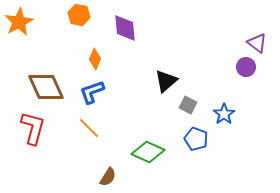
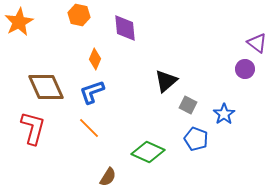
purple circle: moved 1 px left, 2 px down
